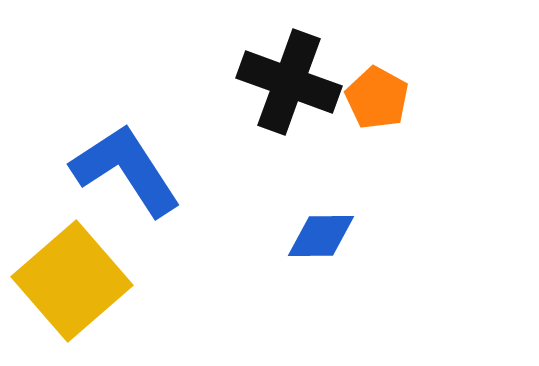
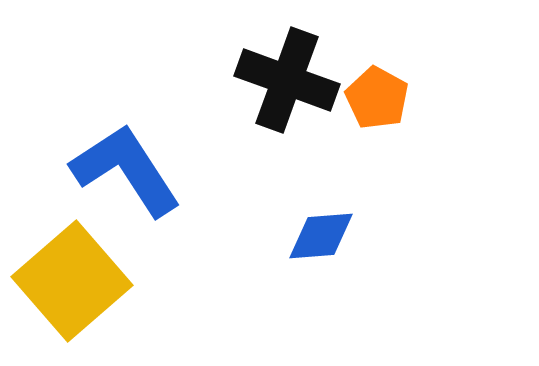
black cross: moved 2 px left, 2 px up
blue diamond: rotated 4 degrees counterclockwise
